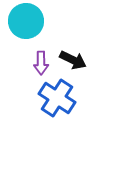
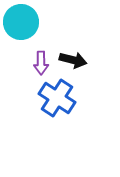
cyan circle: moved 5 px left, 1 px down
black arrow: rotated 12 degrees counterclockwise
